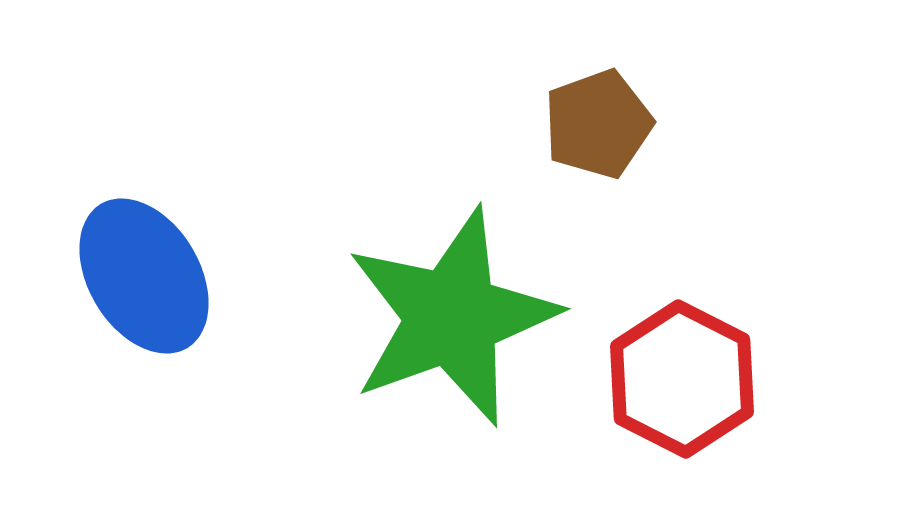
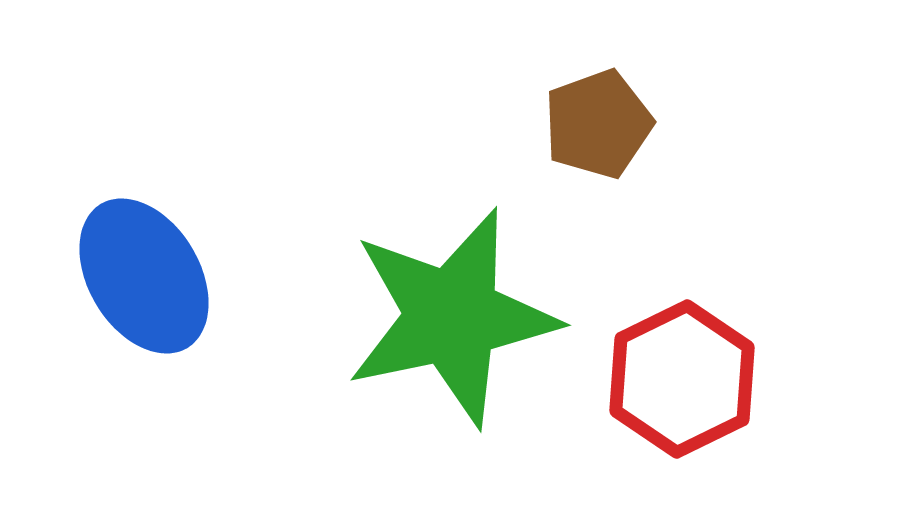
green star: rotated 8 degrees clockwise
red hexagon: rotated 7 degrees clockwise
